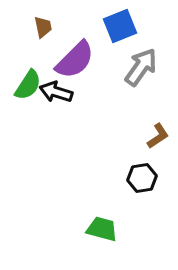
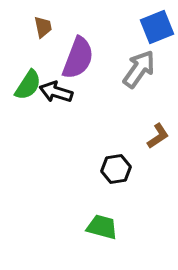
blue square: moved 37 px right, 1 px down
purple semicircle: moved 3 px right, 2 px up; rotated 24 degrees counterclockwise
gray arrow: moved 2 px left, 2 px down
black hexagon: moved 26 px left, 9 px up
green trapezoid: moved 2 px up
